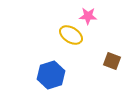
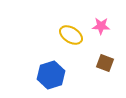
pink star: moved 13 px right, 10 px down
brown square: moved 7 px left, 2 px down
